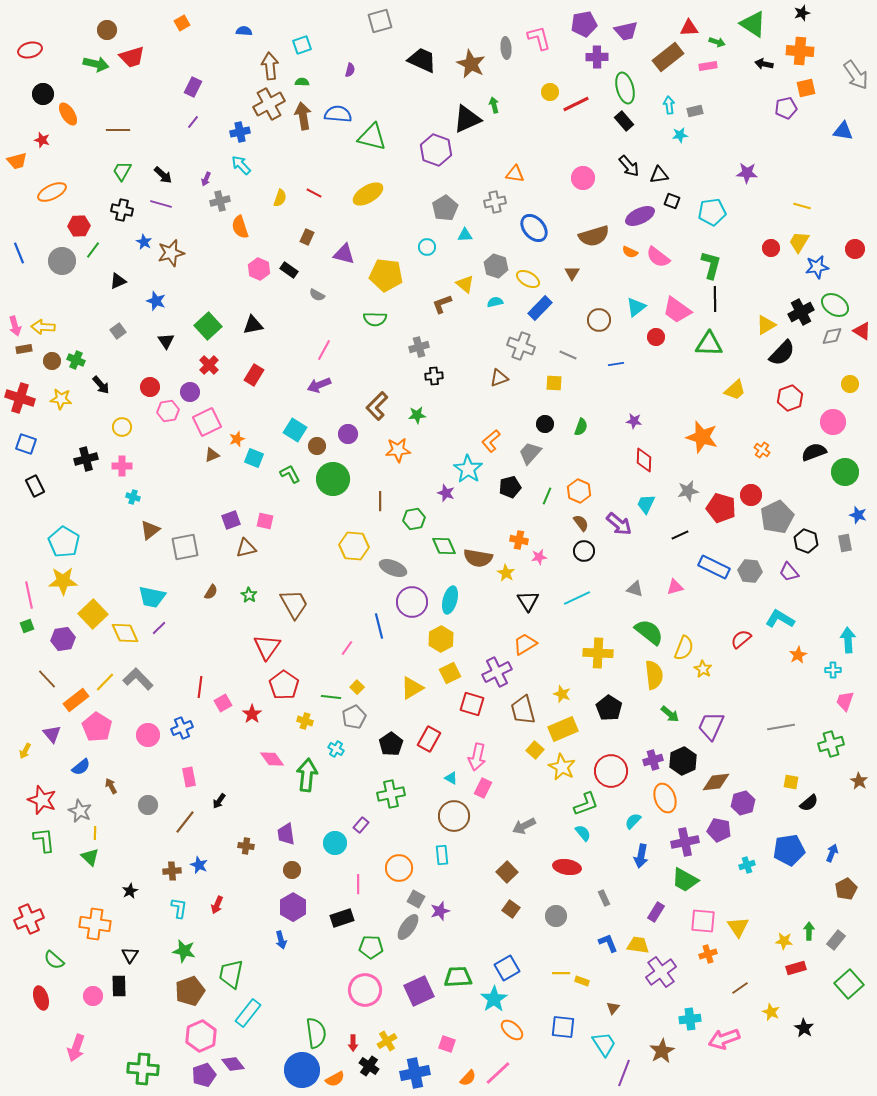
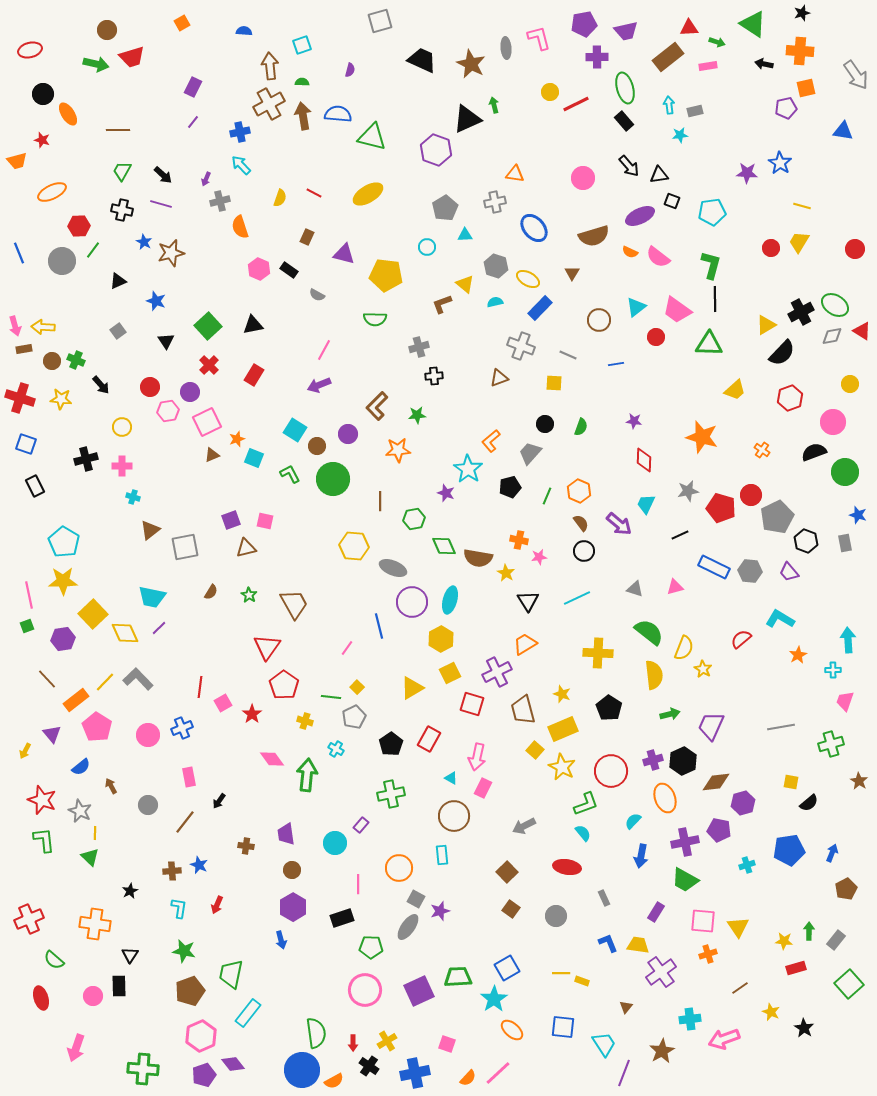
blue star at (817, 267): moved 37 px left, 104 px up; rotated 30 degrees counterclockwise
green arrow at (670, 714): rotated 54 degrees counterclockwise
brown triangle at (613, 1008): moved 13 px right, 1 px up
orange semicircle at (335, 1079): moved 1 px left, 2 px down
